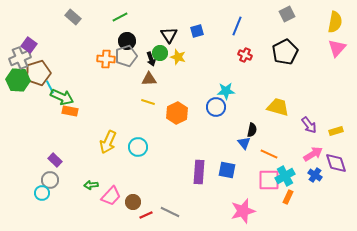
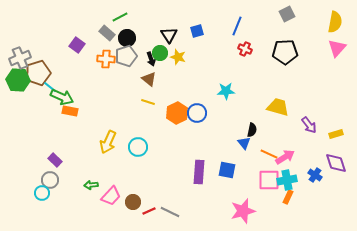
gray rectangle at (73, 17): moved 34 px right, 16 px down
black circle at (127, 41): moved 3 px up
purple square at (29, 45): moved 48 px right
black pentagon at (285, 52): rotated 25 degrees clockwise
red cross at (245, 55): moved 6 px up
brown triangle at (149, 79): rotated 42 degrees clockwise
cyan line at (50, 87): rotated 24 degrees counterclockwise
blue circle at (216, 107): moved 19 px left, 6 px down
yellow rectangle at (336, 131): moved 3 px down
pink arrow at (313, 154): moved 28 px left, 3 px down
cyan cross at (285, 176): moved 2 px right, 4 px down; rotated 18 degrees clockwise
red line at (146, 215): moved 3 px right, 4 px up
